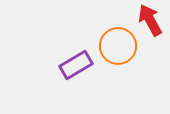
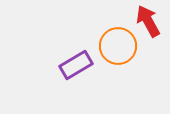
red arrow: moved 2 px left, 1 px down
